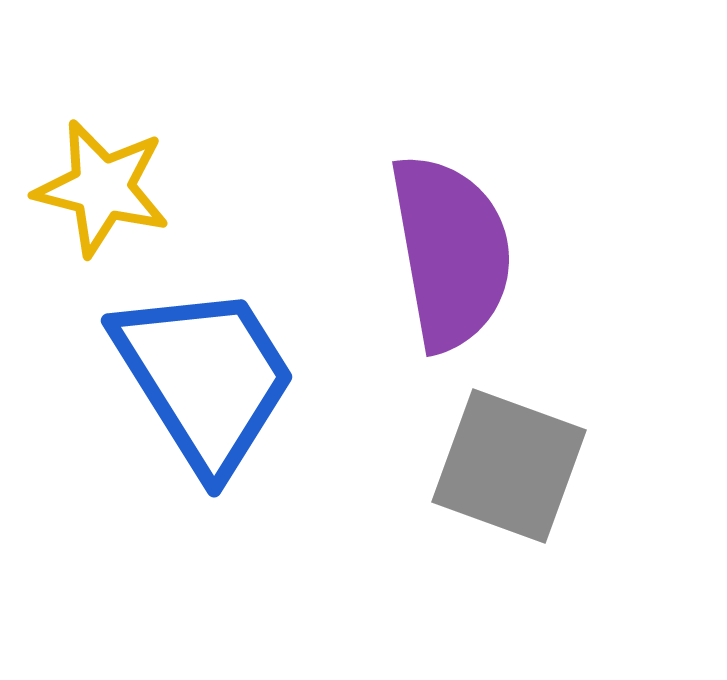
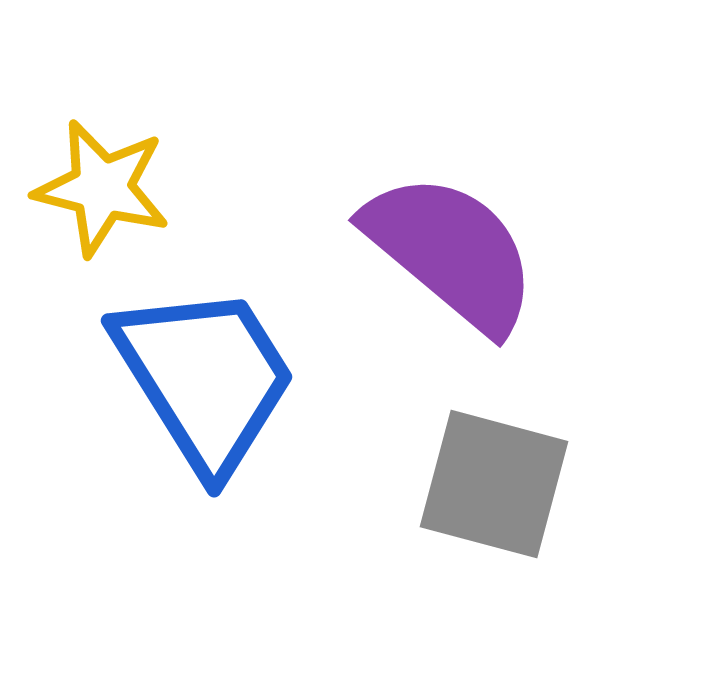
purple semicircle: rotated 40 degrees counterclockwise
gray square: moved 15 px left, 18 px down; rotated 5 degrees counterclockwise
